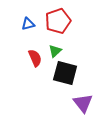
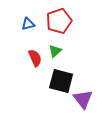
red pentagon: moved 1 px right
black square: moved 4 px left, 8 px down
purple triangle: moved 4 px up
